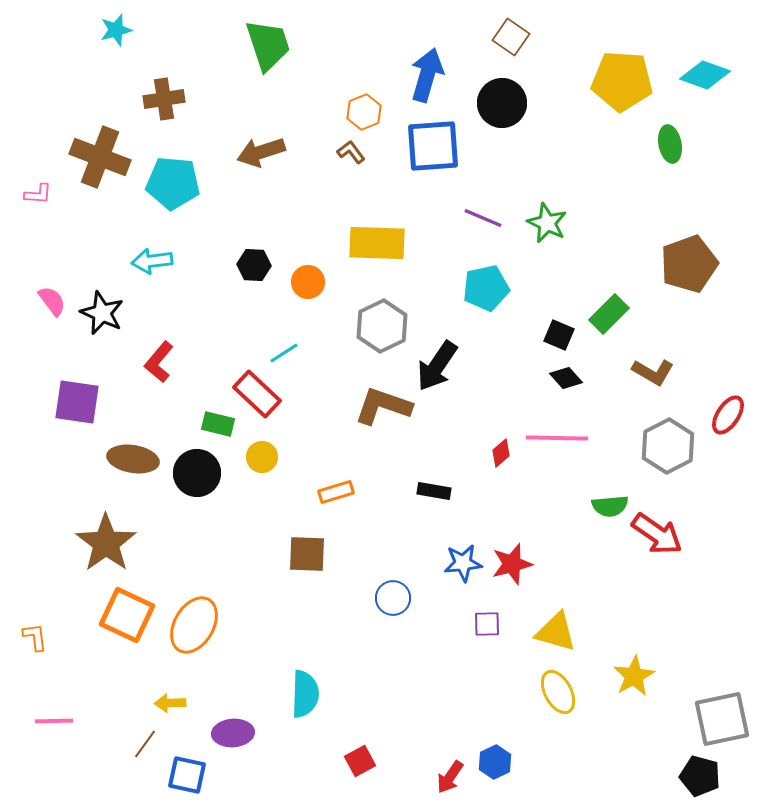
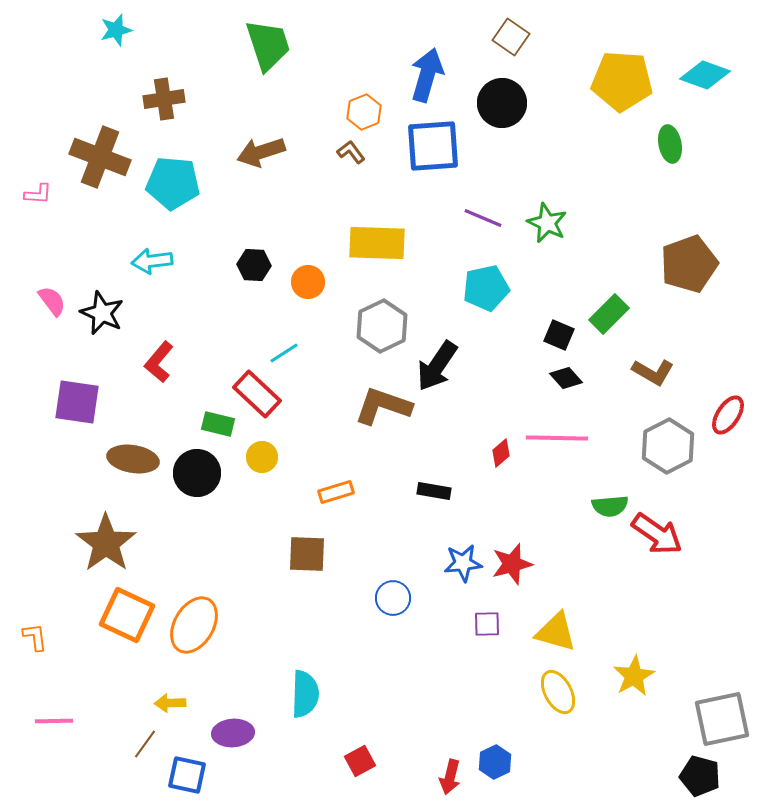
red arrow at (450, 777): rotated 20 degrees counterclockwise
